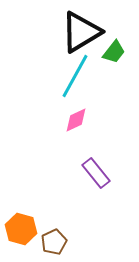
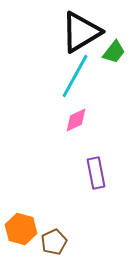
purple rectangle: rotated 28 degrees clockwise
